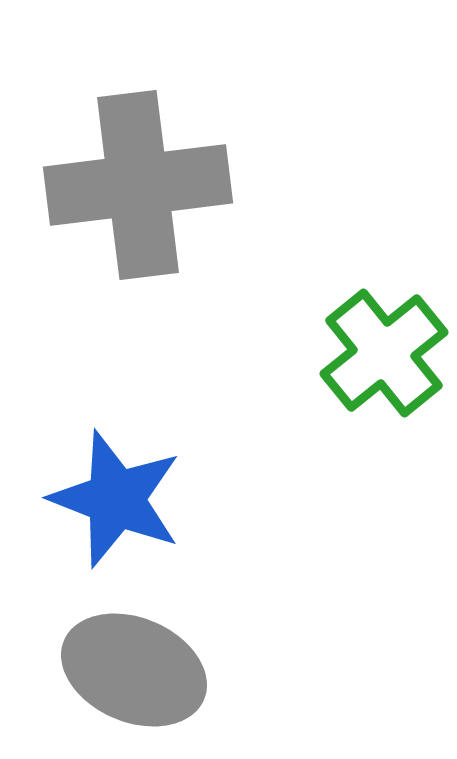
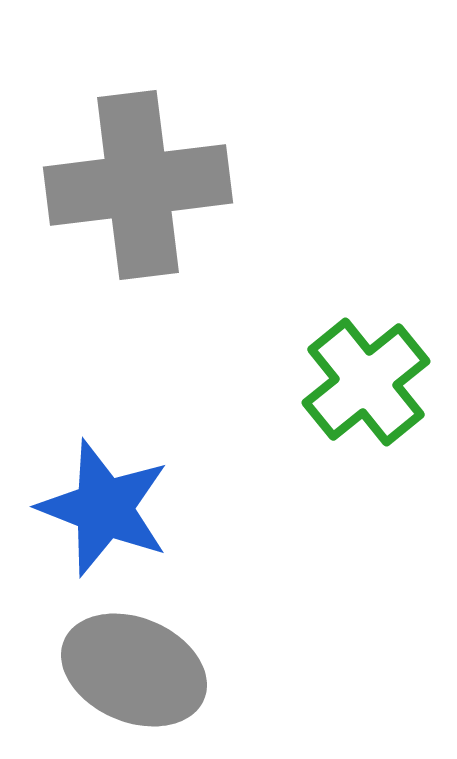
green cross: moved 18 px left, 29 px down
blue star: moved 12 px left, 9 px down
